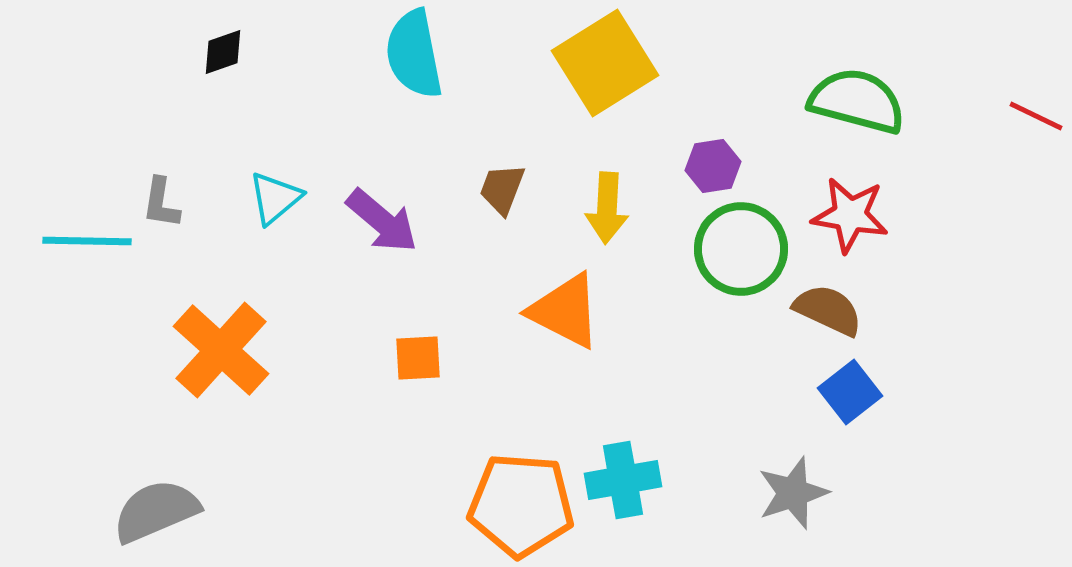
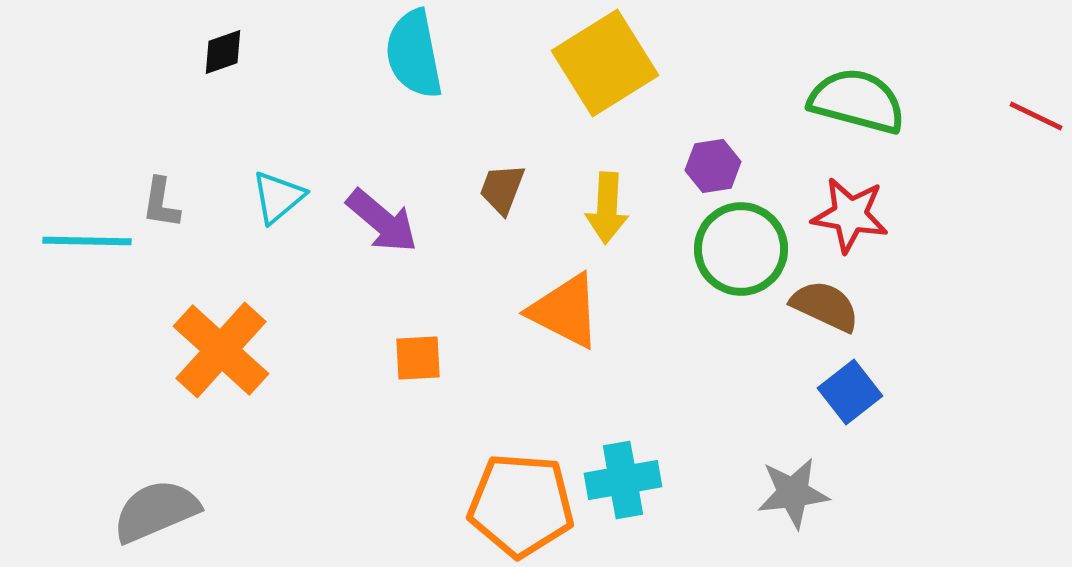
cyan triangle: moved 3 px right, 1 px up
brown semicircle: moved 3 px left, 4 px up
gray star: rotated 12 degrees clockwise
